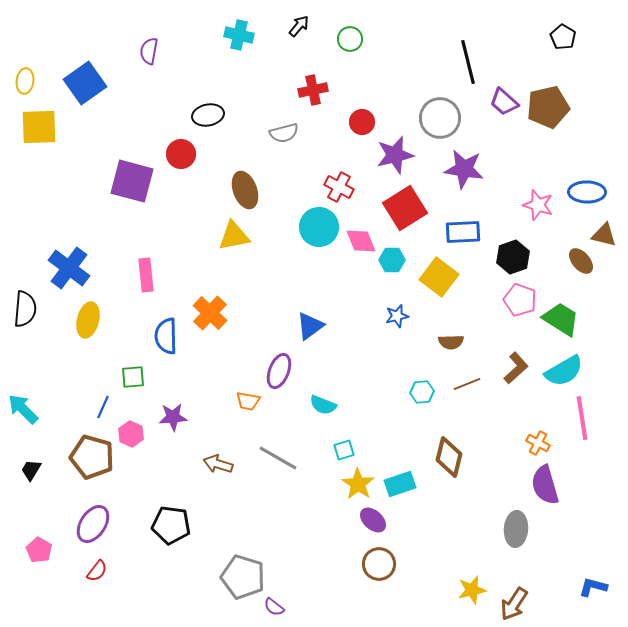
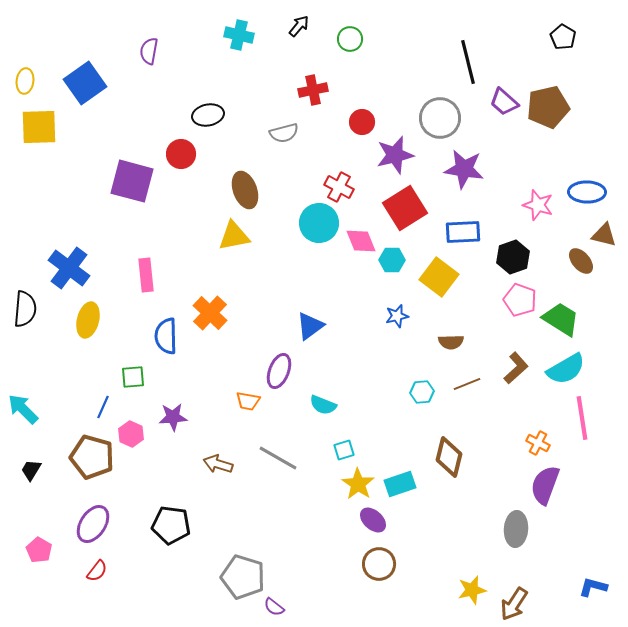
cyan circle at (319, 227): moved 4 px up
cyan semicircle at (564, 371): moved 2 px right, 2 px up
purple semicircle at (545, 485): rotated 36 degrees clockwise
